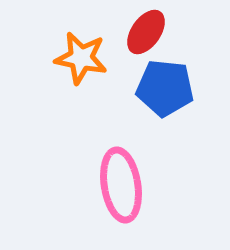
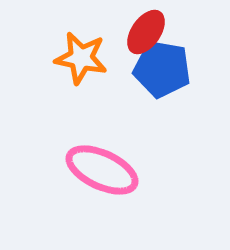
blue pentagon: moved 3 px left, 19 px up; rotated 4 degrees clockwise
pink ellipse: moved 19 px left, 15 px up; rotated 56 degrees counterclockwise
